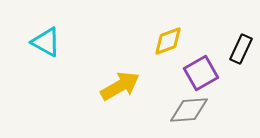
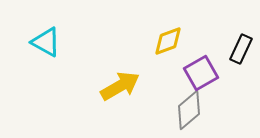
gray diamond: rotated 36 degrees counterclockwise
